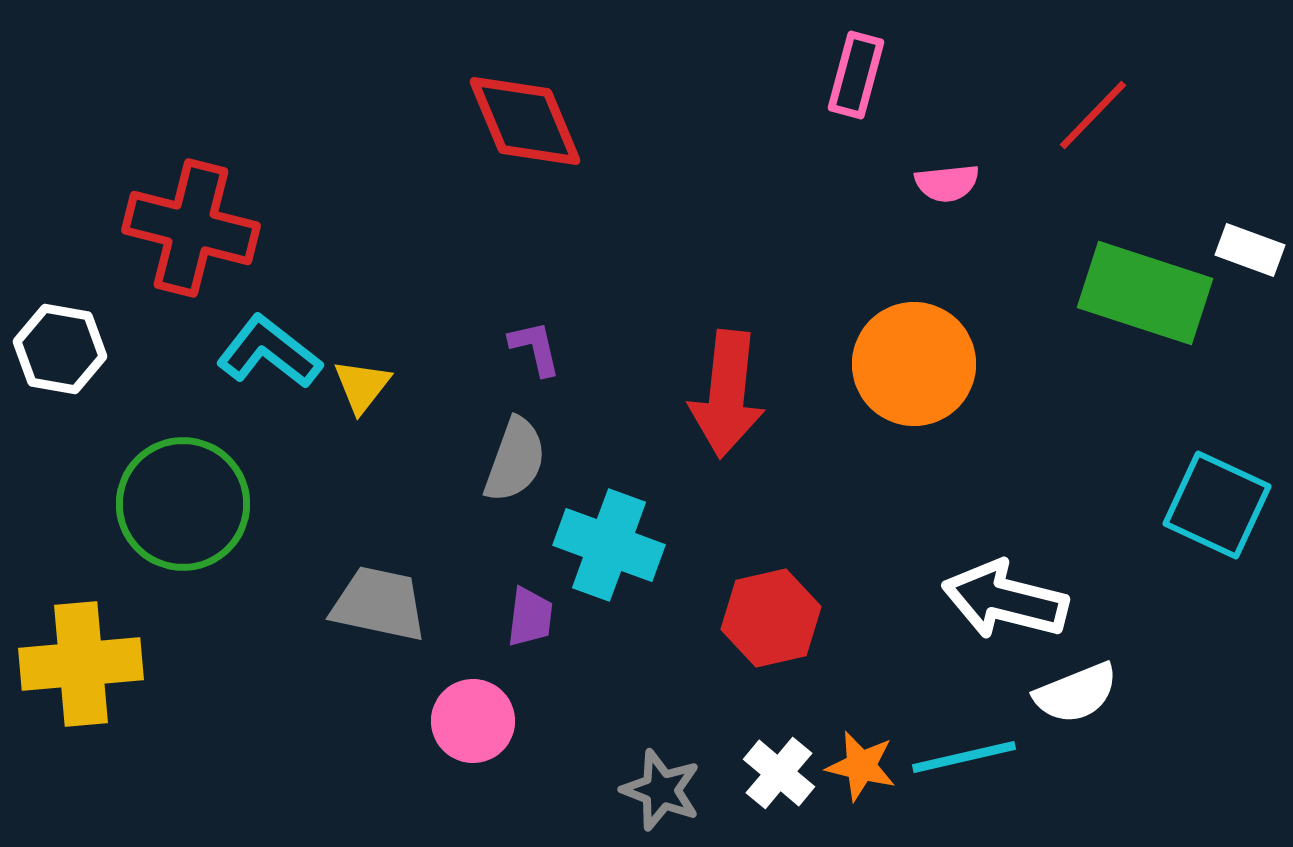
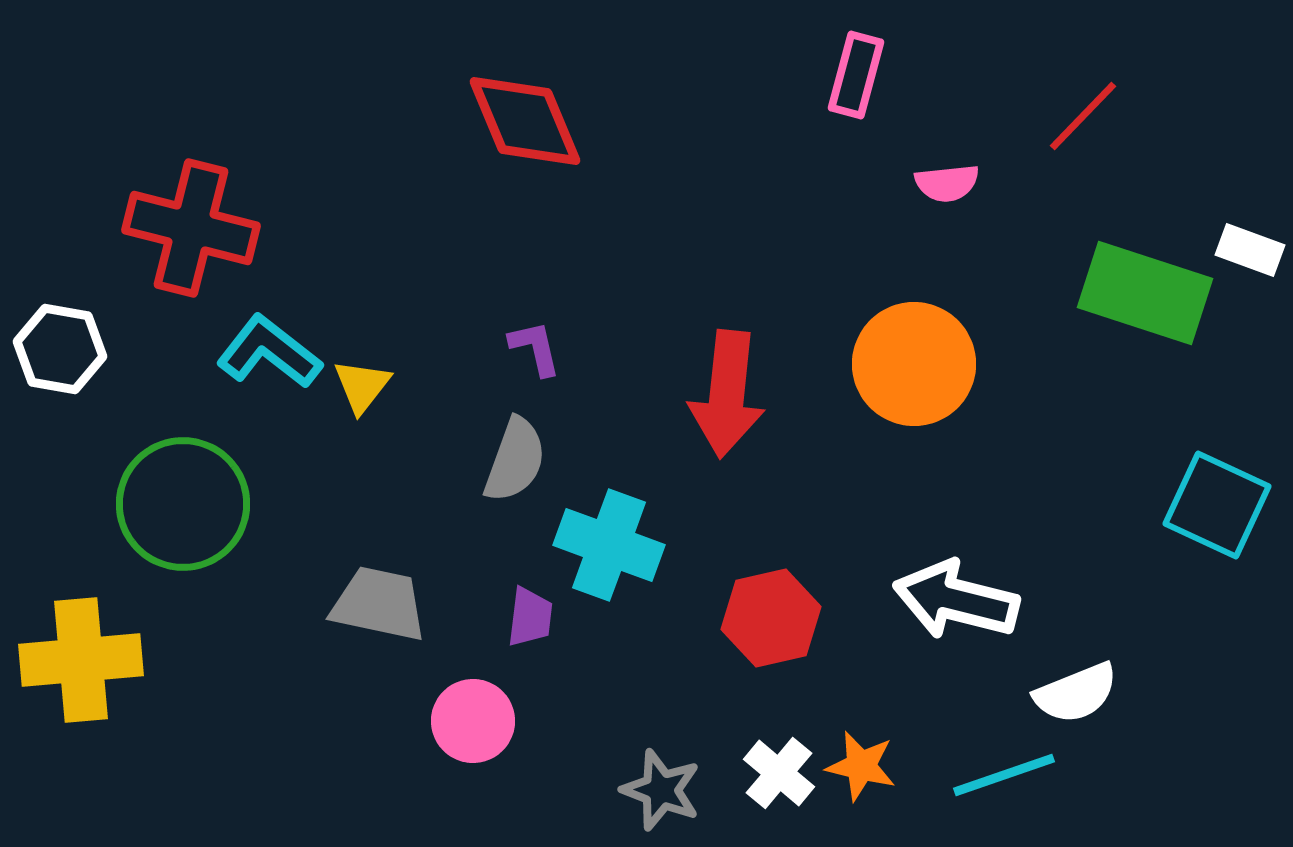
red line: moved 10 px left, 1 px down
white arrow: moved 49 px left
yellow cross: moved 4 px up
cyan line: moved 40 px right, 18 px down; rotated 6 degrees counterclockwise
